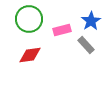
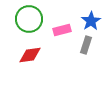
gray rectangle: rotated 60 degrees clockwise
